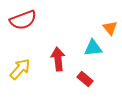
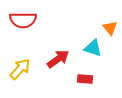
red semicircle: rotated 20 degrees clockwise
cyan triangle: rotated 24 degrees clockwise
red arrow: rotated 60 degrees clockwise
red rectangle: rotated 35 degrees counterclockwise
